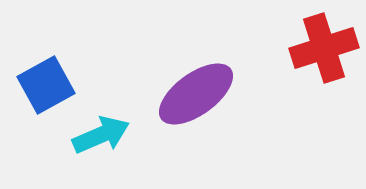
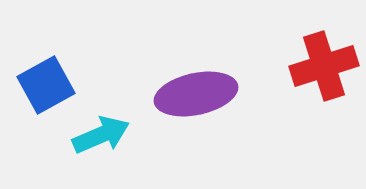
red cross: moved 18 px down
purple ellipse: rotated 24 degrees clockwise
